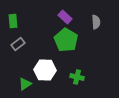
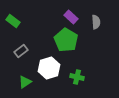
purple rectangle: moved 6 px right
green rectangle: rotated 48 degrees counterclockwise
gray rectangle: moved 3 px right, 7 px down
white hexagon: moved 4 px right, 2 px up; rotated 20 degrees counterclockwise
green triangle: moved 2 px up
